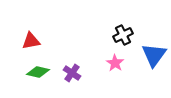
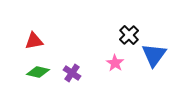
black cross: moved 6 px right; rotated 18 degrees counterclockwise
red triangle: moved 3 px right
